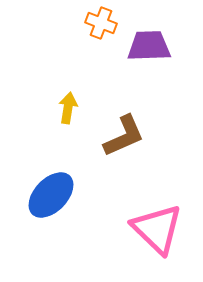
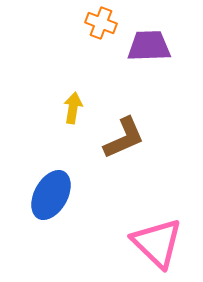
yellow arrow: moved 5 px right
brown L-shape: moved 2 px down
blue ellipse: rotated 15 degrees counterclockwise
pink triangle: moved 14 px down
